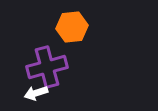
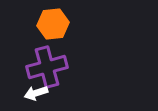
orange hexagon: moved 19 px left, 3 px up
